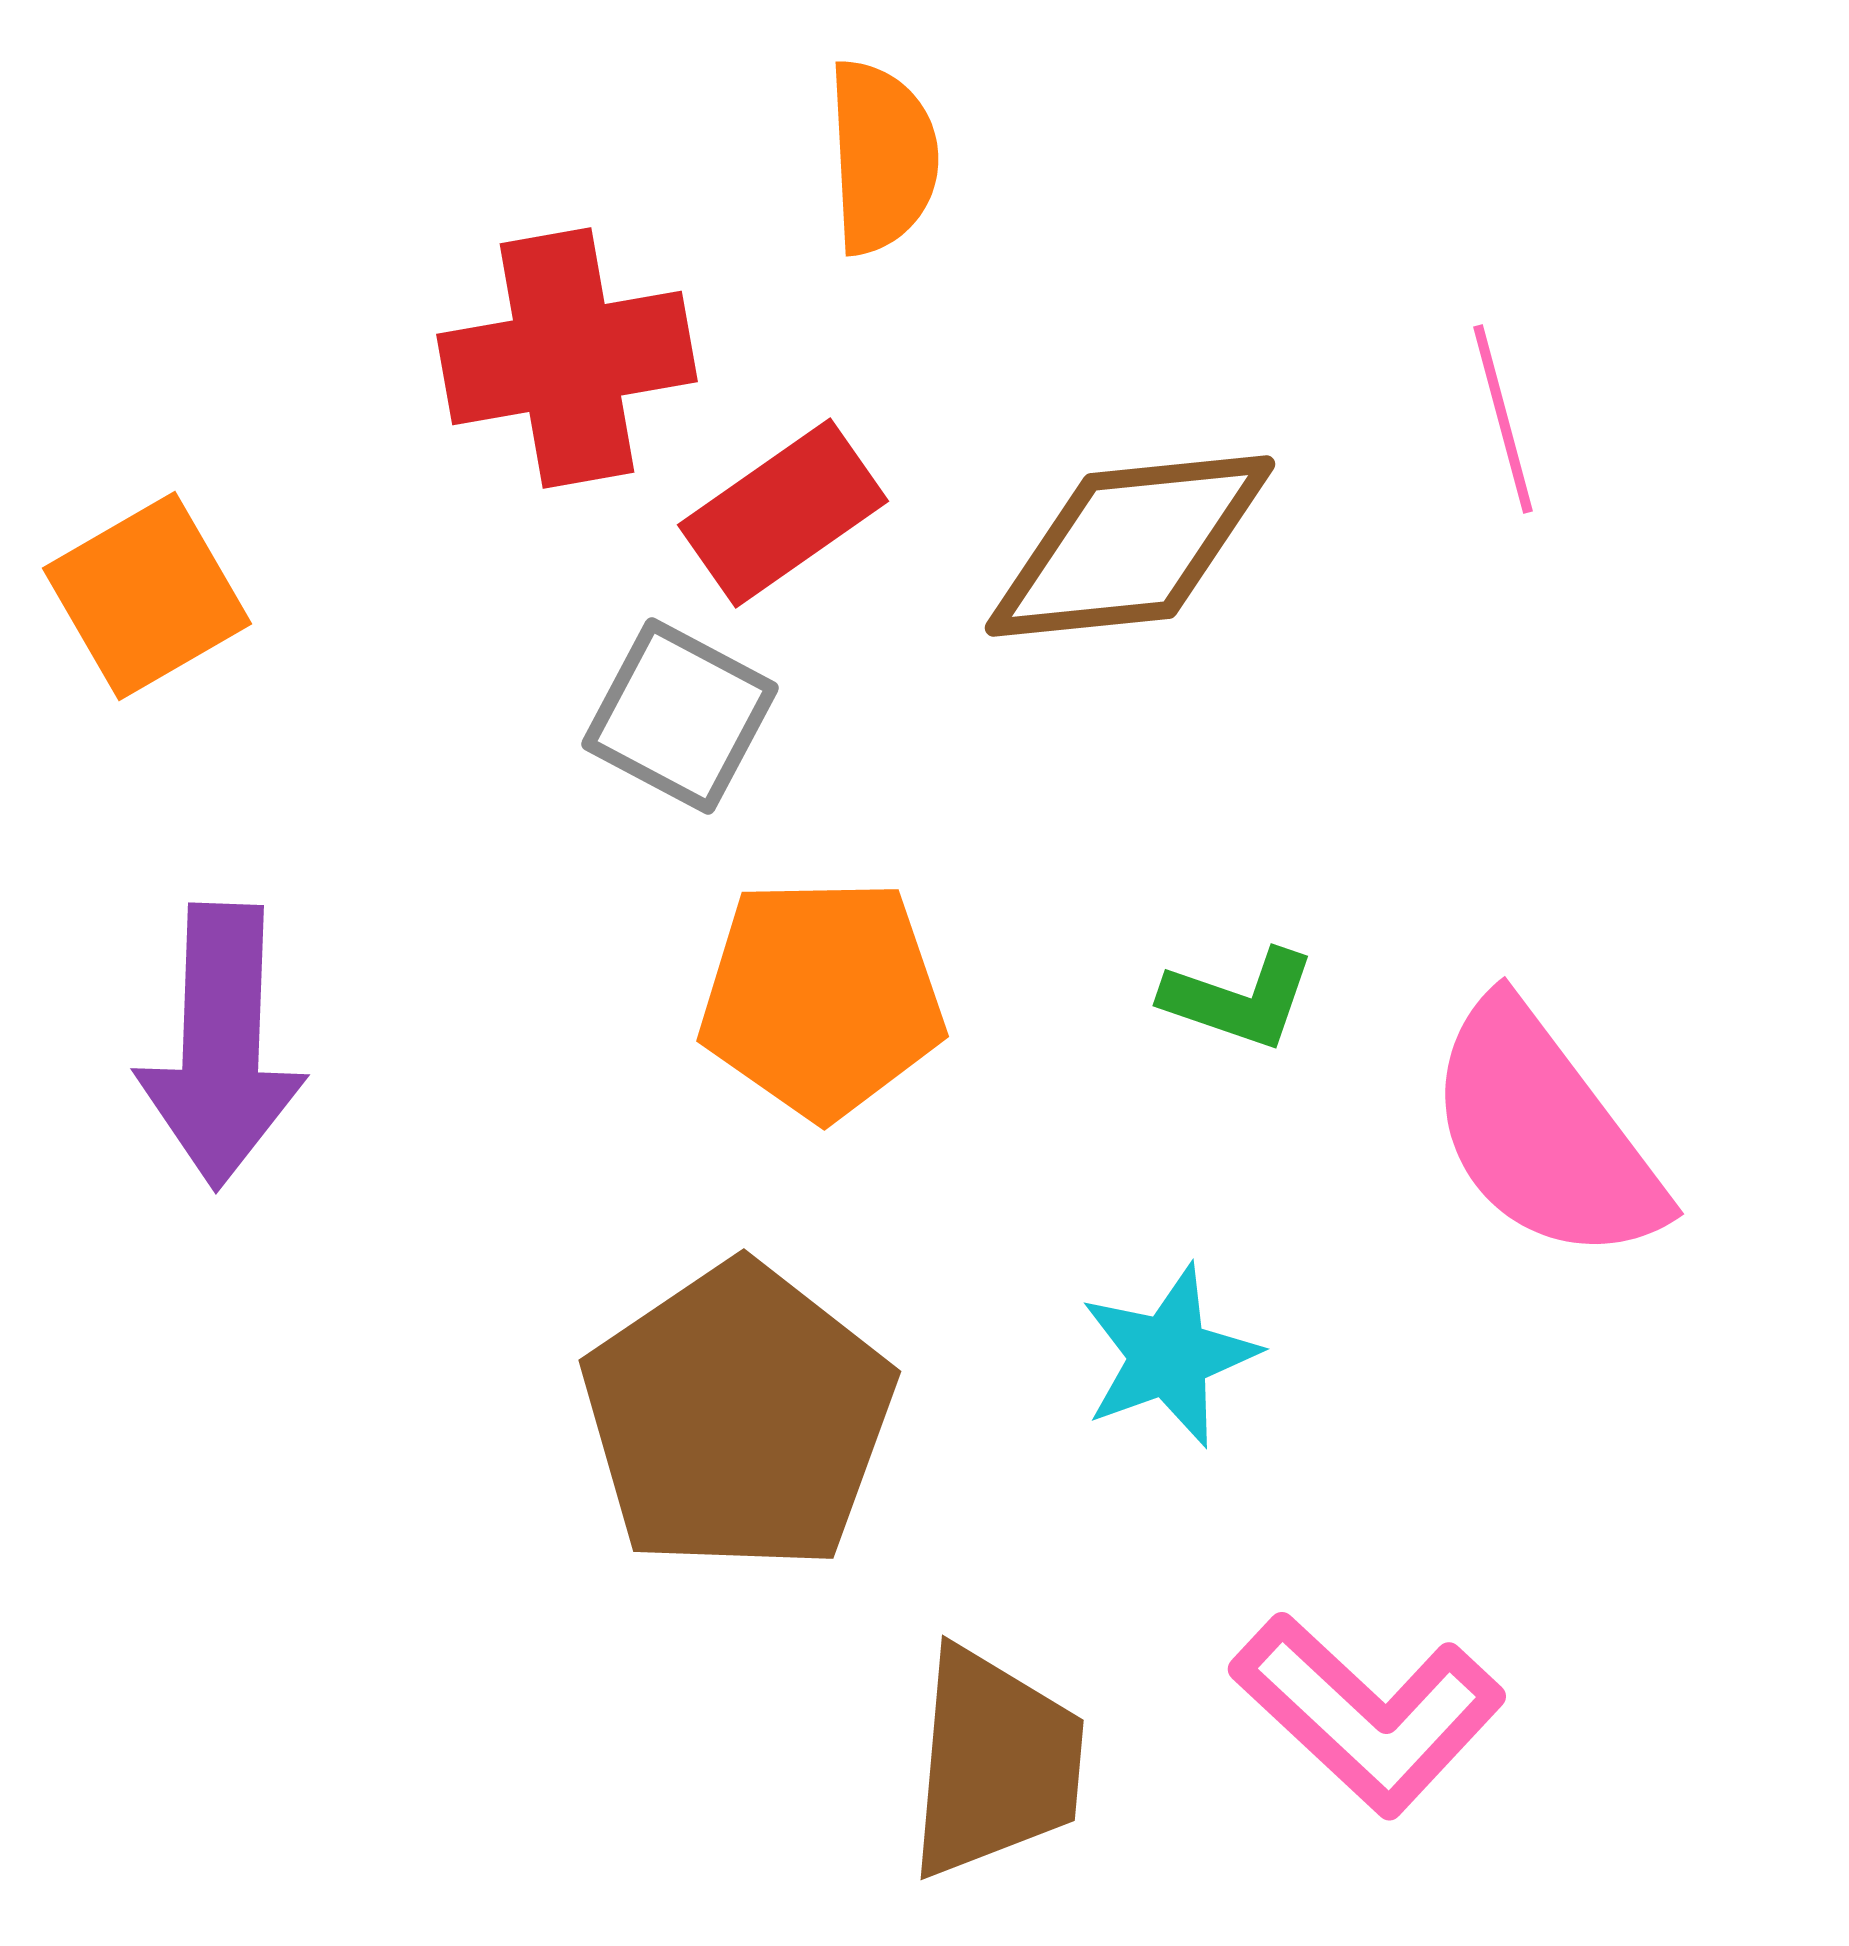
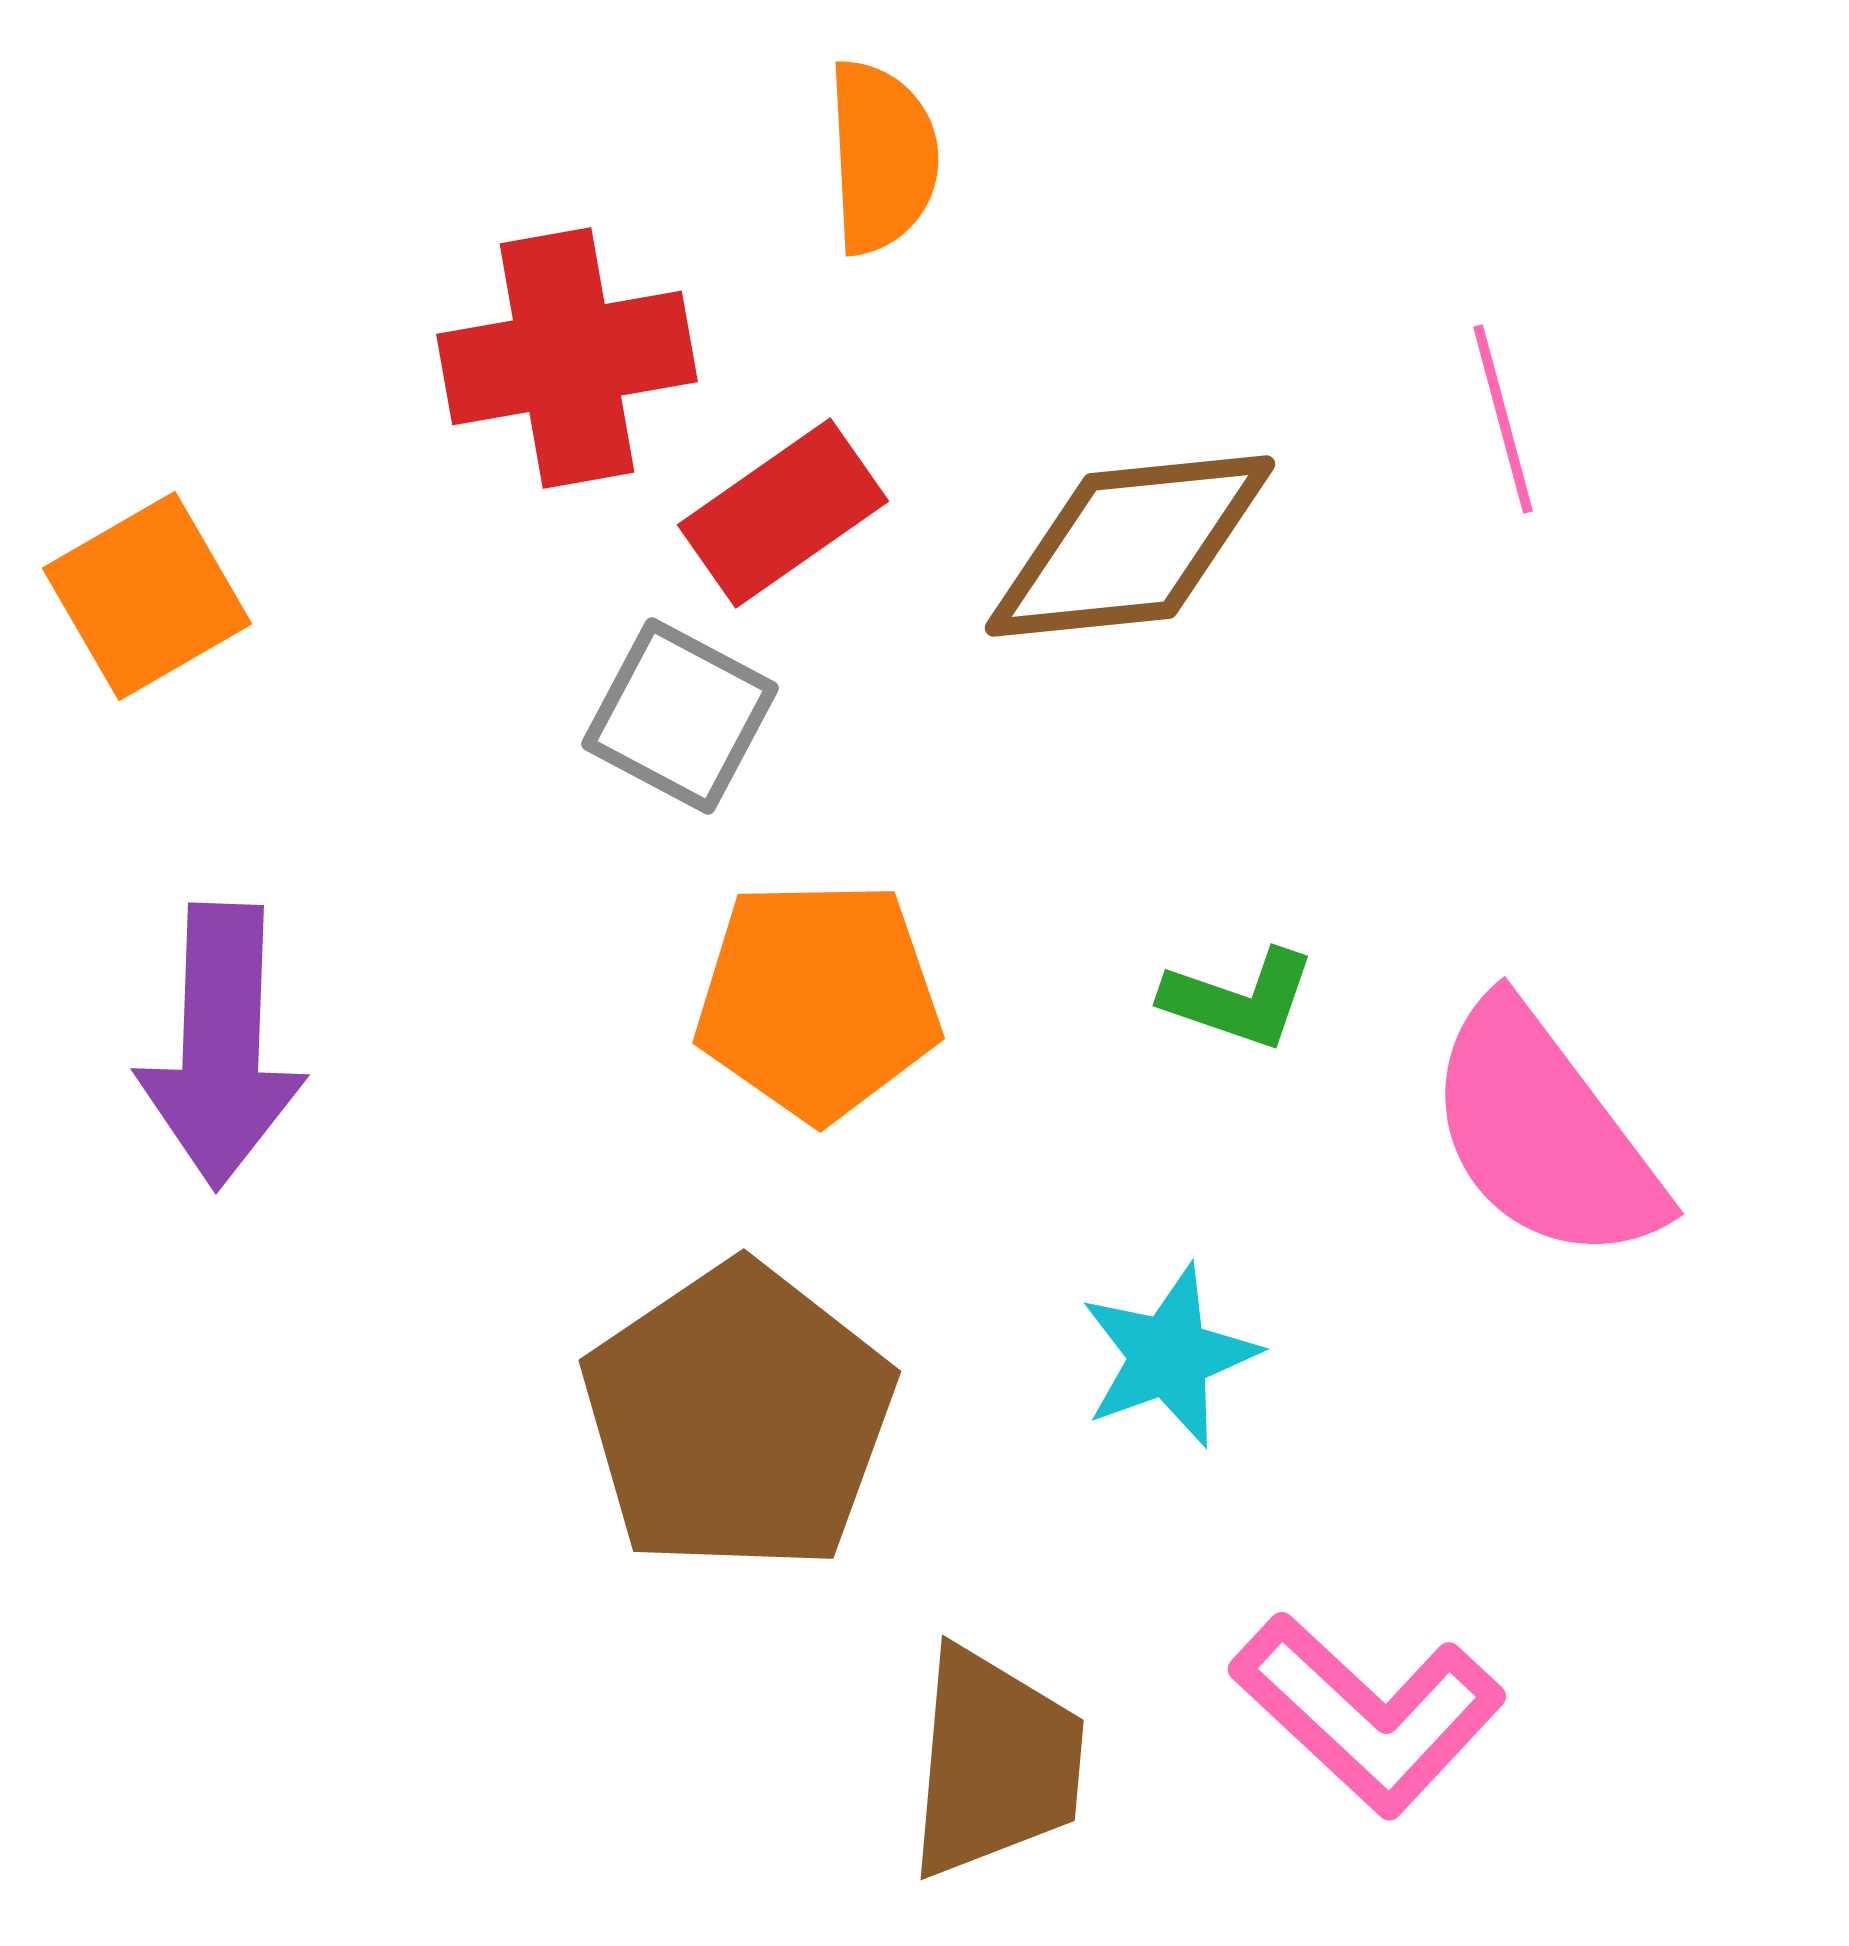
orange pentagon: moved 4 px left, 2 px down
